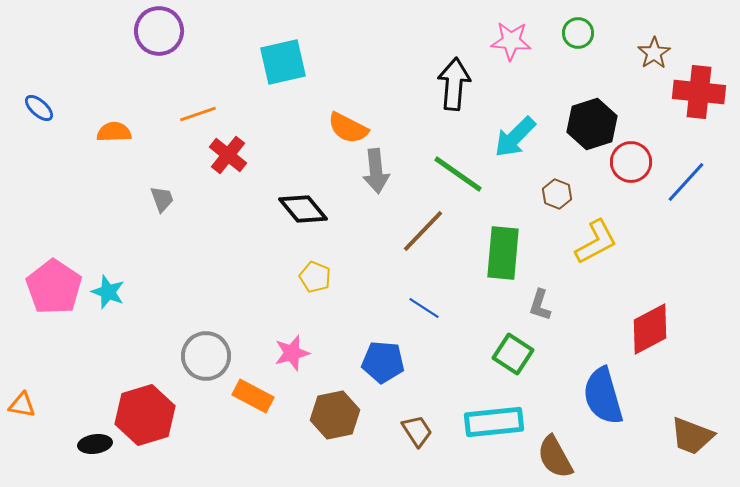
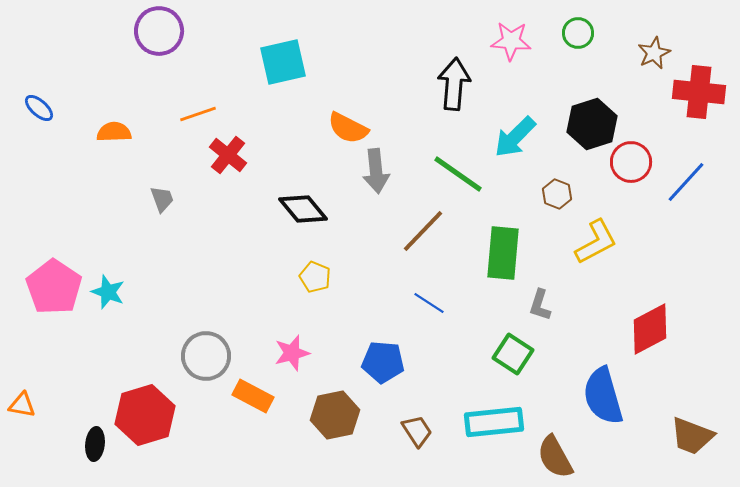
brown star at (654, 53): rotated 8 degrees clockwise
blue line at (424, 308): moved 5 px right, 5 px up
black ellipse at (95, 444): rotated 76 degrees counterclockwise
